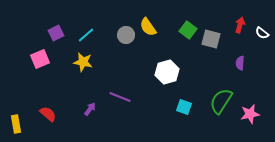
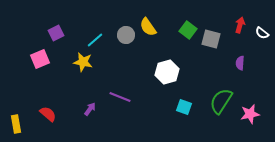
cyan line: moved 9 px right, 5 px down
